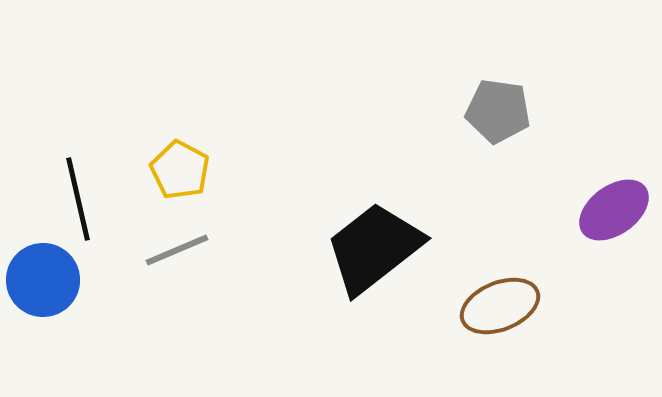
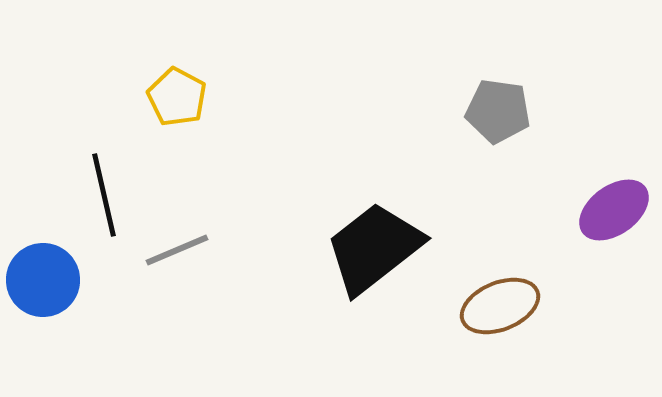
yellow pentagon: moved 3 px left, 73 px up
black line: moved 26 px right, 4 px up
